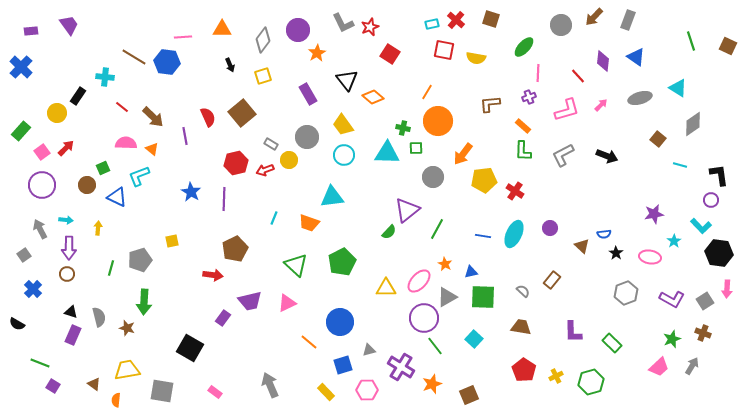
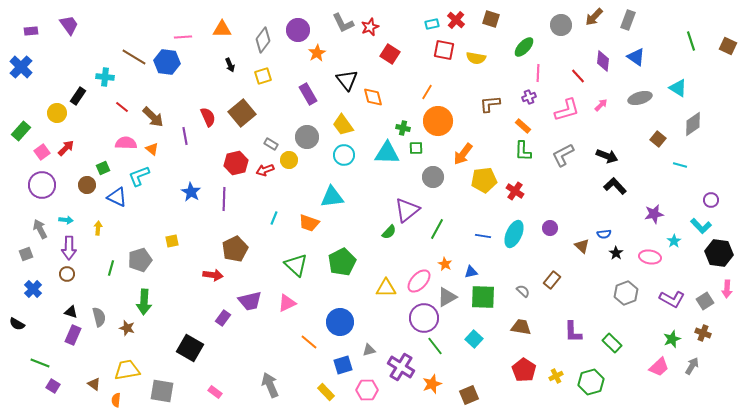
orange diamond at (373, 97): rotated 35 degrees clockwise
black L-shape at (719, 175): moved 104 px left, 11 px down; rotated 35 degrees counterclockwise
gray square at (24, 255): moved 2 px right, 1 px up; rotated 16 degrees clockwise
